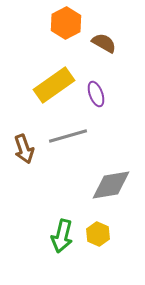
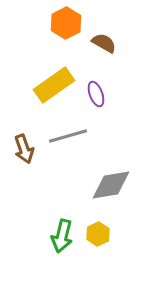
yellow hexagon: rotated 10 degrees clockwise
